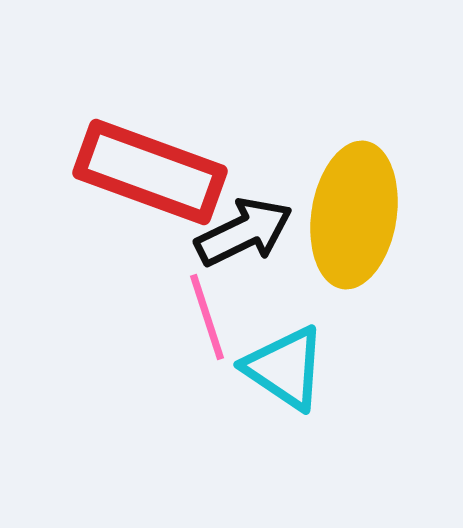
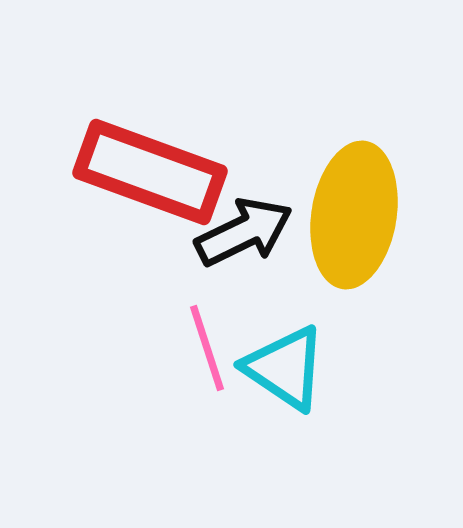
pink line: moved 31 px down
